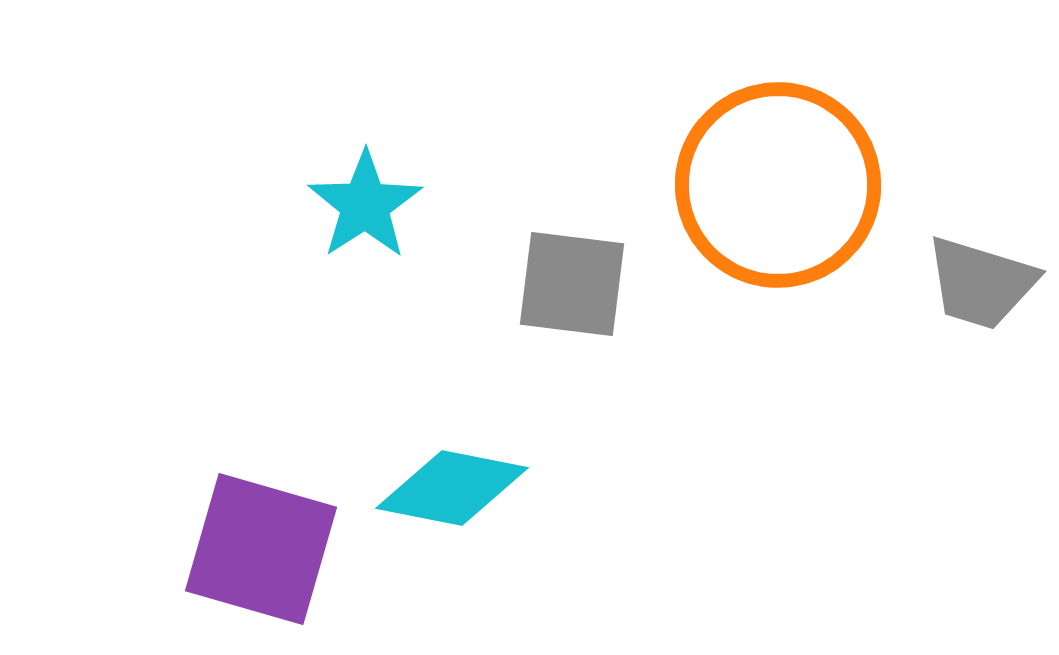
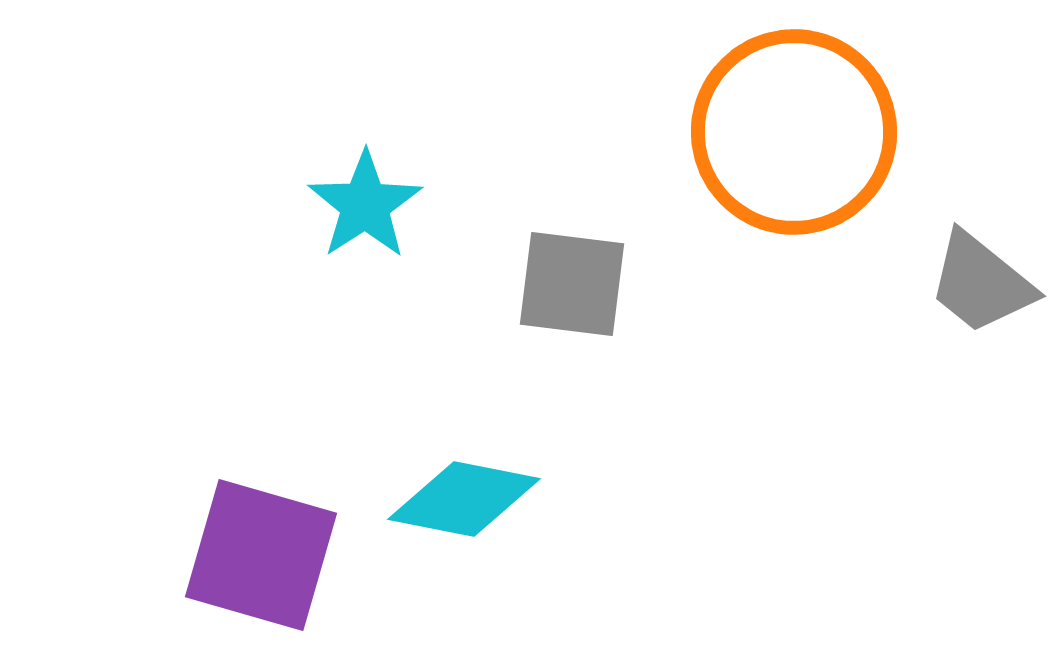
orange circle: moved 16 px right, 53 px up
gray trapezoid: rotated 22 degrees clockwise
cyan diamond: moved 12 px right, 11 px down
purple square: moved 6 px down
